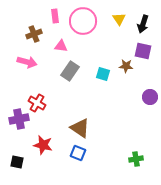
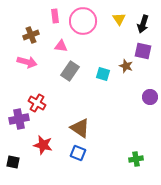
brown cross: moved 3 px left, 1 px down
brown star: rotated 16 degrees clockwise
black square: moved 4 px left
